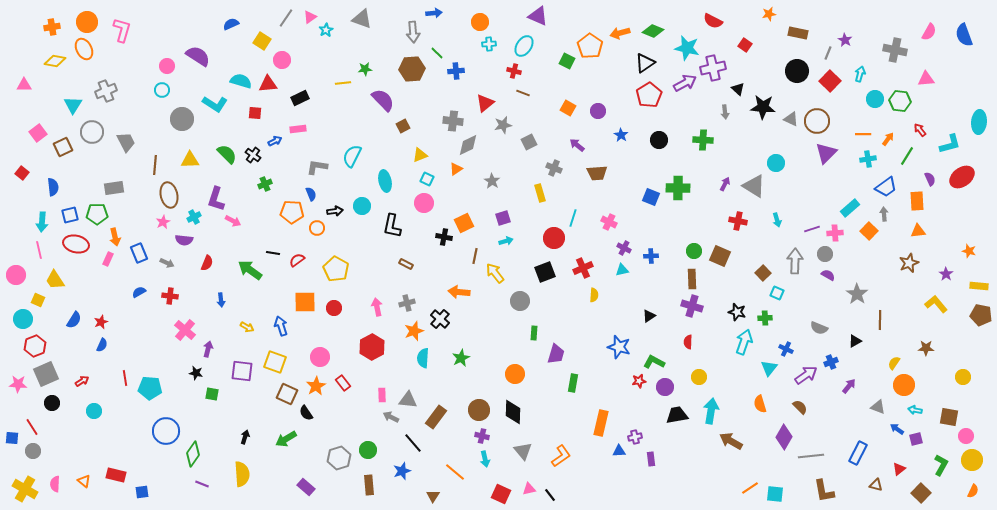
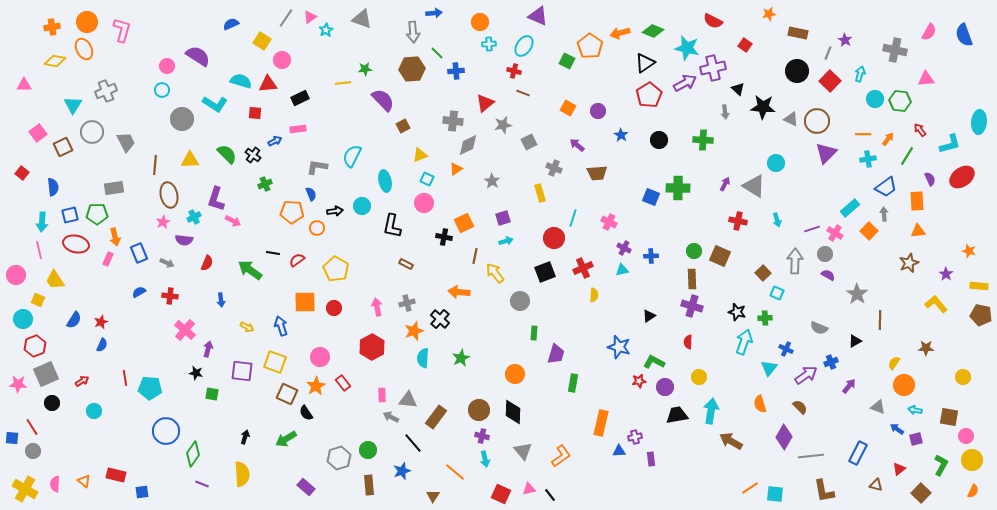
pink cross at (835, 233): rotated 35 degrees clockwise
